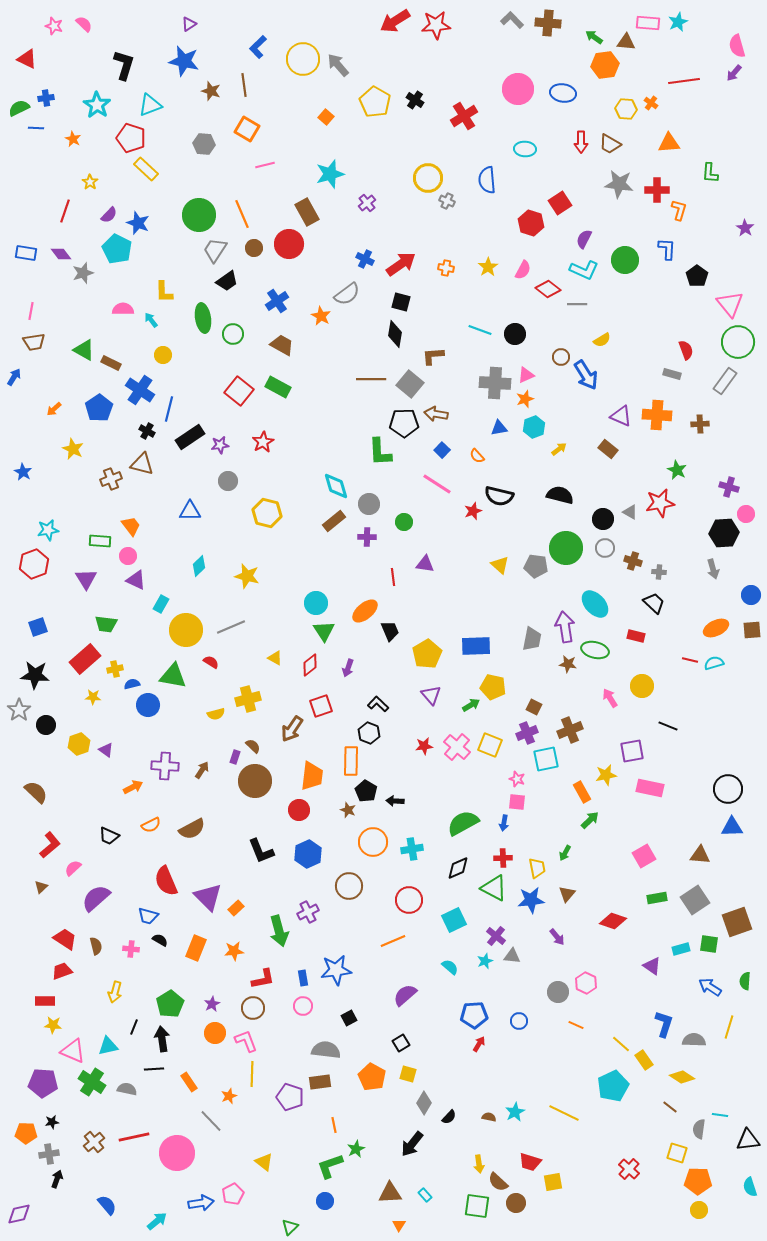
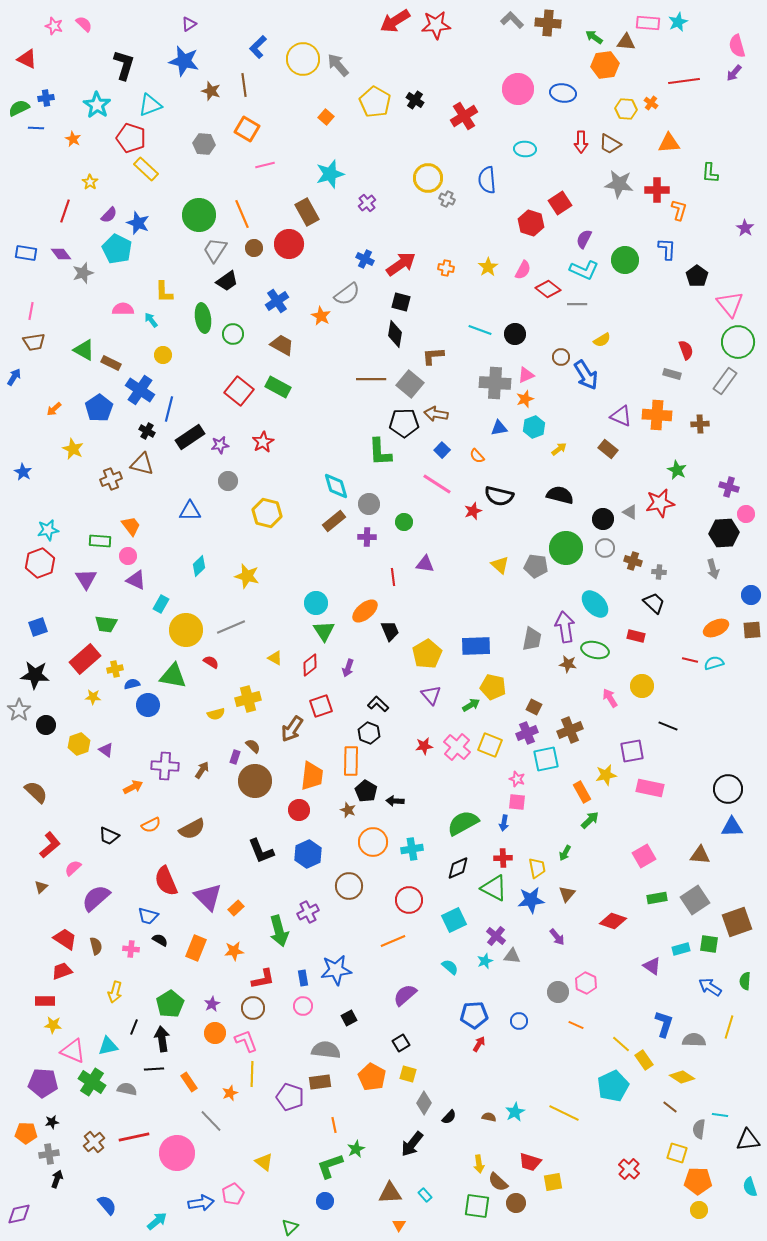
gray cross at (447, 201): moved 2 px up
red hexagon at (34, 564): moved 6 px right, 1 px up
orange star at (229, 1096): moved 1 px right, 3 px up
